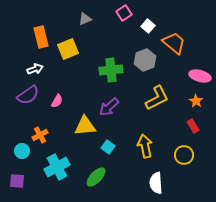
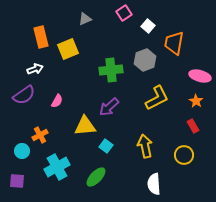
orange trapezoid: rotated 120 degrees counterclockwise
purple semicircle: moved 4 px left
cyan square: moved 2 px left, 1 px up
white semicircle: moved 2 px left, 1 px down
